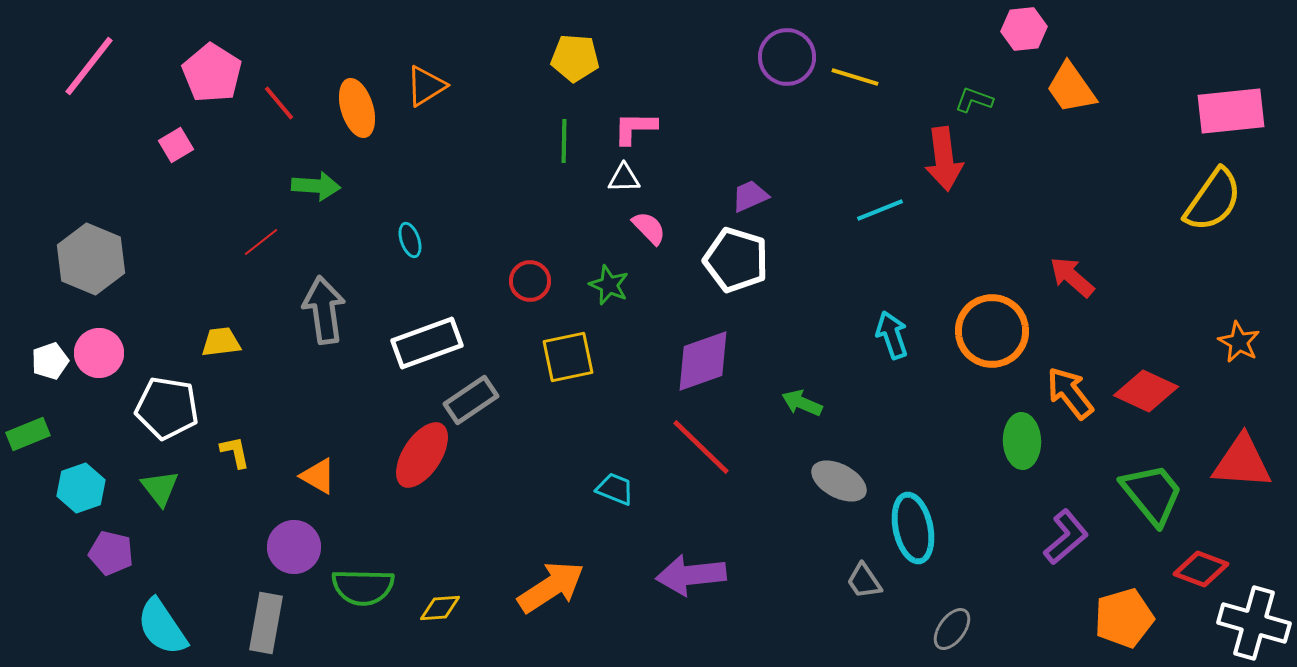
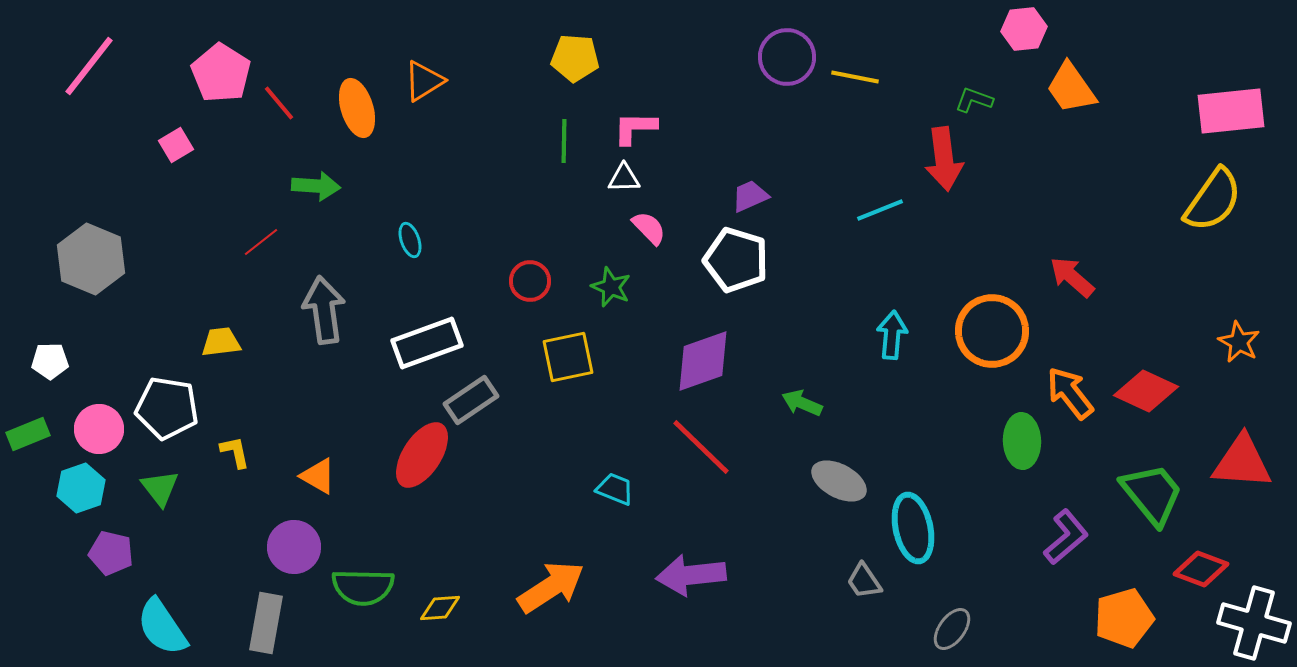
pink pentagon at (212, 73): moved 9 px right
yellow line at (855, 77): rotated 6 degrees counterclockwise
orange triangle at (426, 86): moved 2 px left, 5 px up
green star at (609, 285): moved 2 px right, 2 px down
cyan arrow at (892, 335): rotated 24 degrees clockwise
pink circle at (99, 353): moved 76 px down
white pentagon at (50, 361): rotated 18 degrees clockwise
